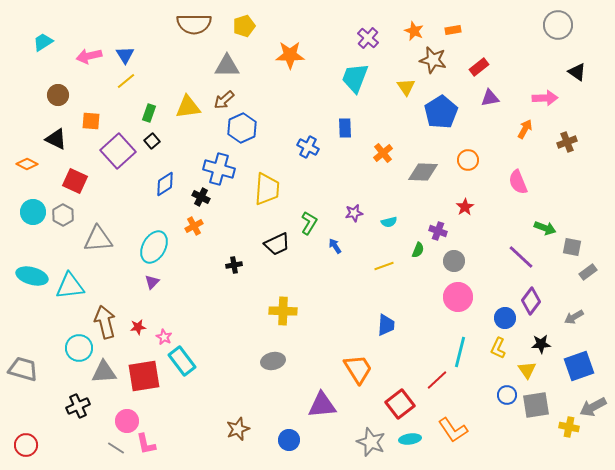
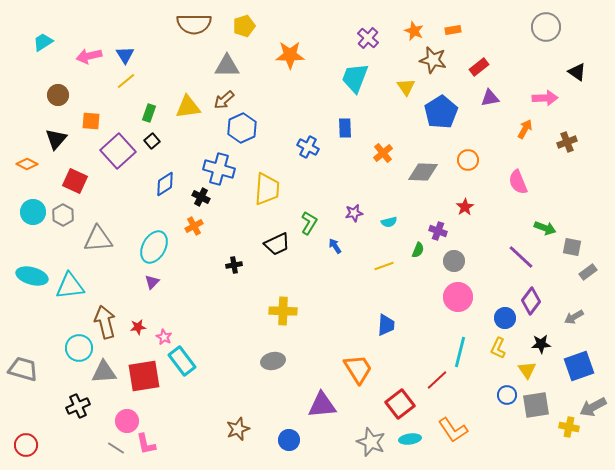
gray circle at (558, 25): moved 12 px left, 2 px down
black triangle at (56, 139): rotated 45 degrees clockwise
